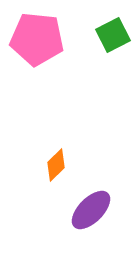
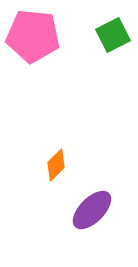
pink pentagon: moved 4 px left, 3 px up
purple ellipse: moved 1 px right
